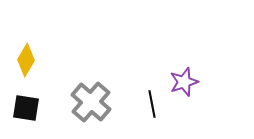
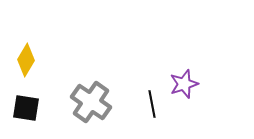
purple star: moved 2 px down
gray cross: rotated 6 degrees counterclockwise
